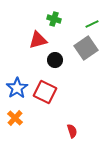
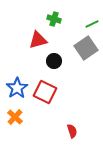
black circle: moved 1 px left, 1 px down
orange cross: moved 1 px up
